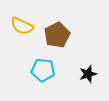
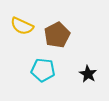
black star: rotated 24 degrees counterclockwise
